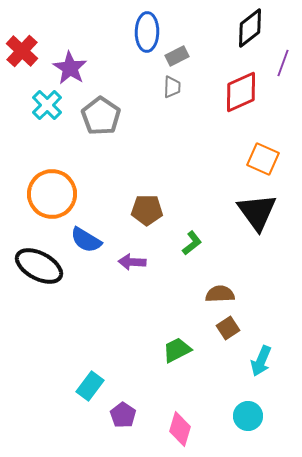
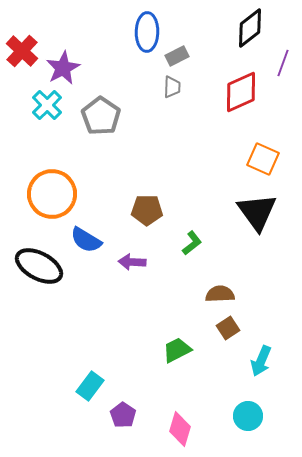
purple star: moved 7 px left; rotated 12 degrees clockwise
